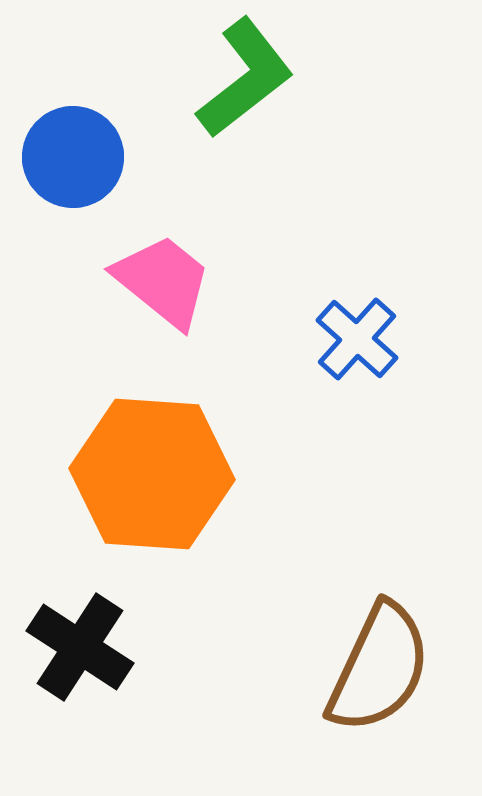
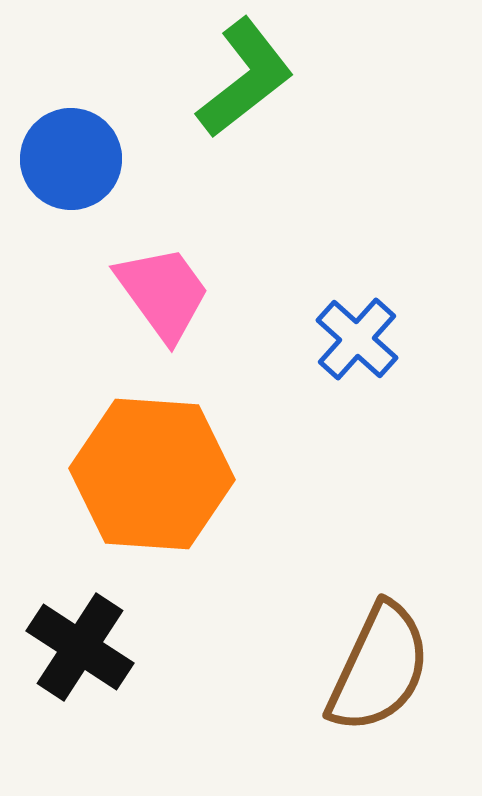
blue circle: moved 2 px left, 2 px down
pink trapezoid: moved 12 px down; rotated 15 degrees clockwise
